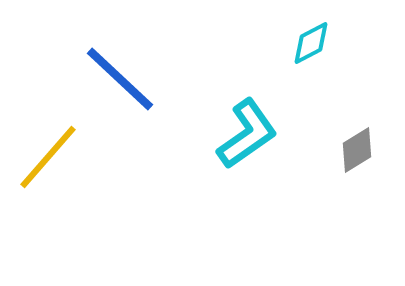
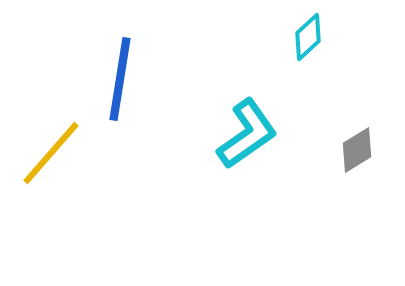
cyan diamond: moved 3 px left, 6 px up; rotated 15 degrees counterclockwise
blue line: rotated 56 degrees clockwise
yellow line: moved 3 px right, 4 px up
